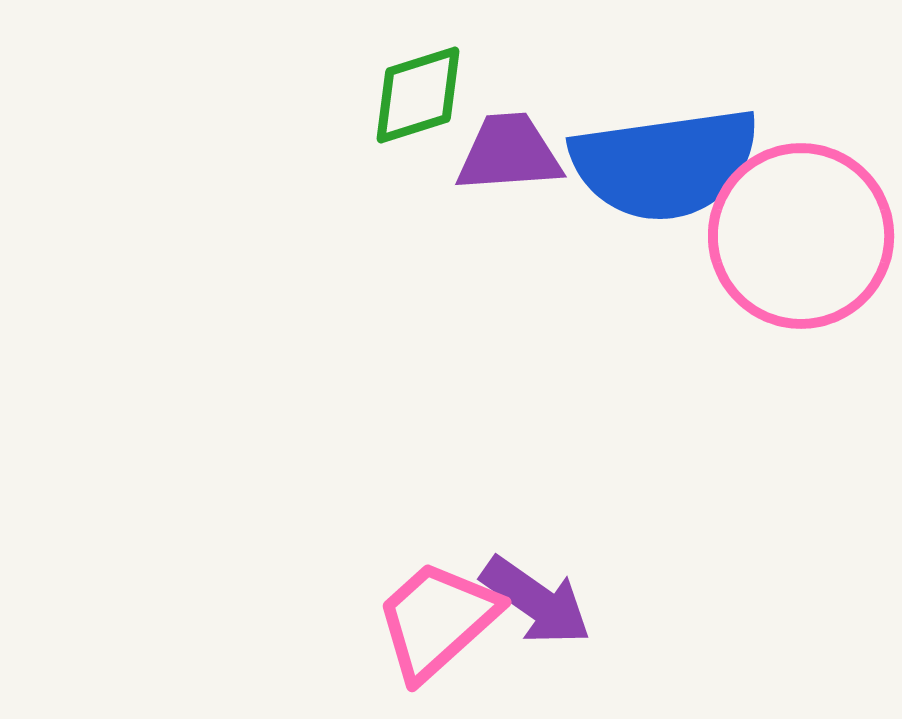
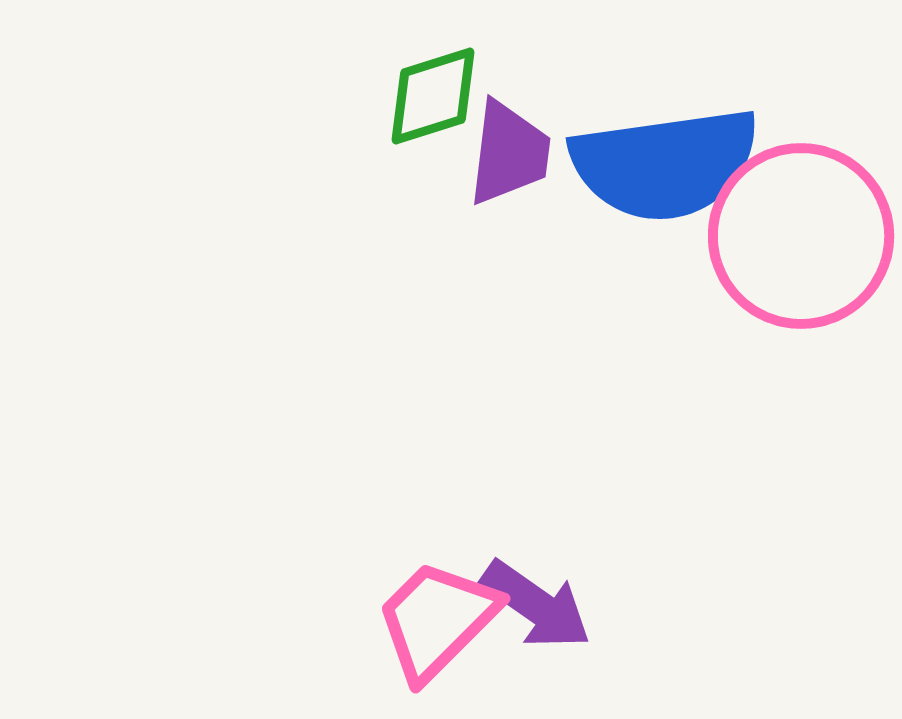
green diamond: moved 15 px right, 1 px down
purple trapezoid: rotated 101 degrees clockwise
purple arrow: moved 4 px down
pink trapezoid: rotated 3 degrees counterclockwise
